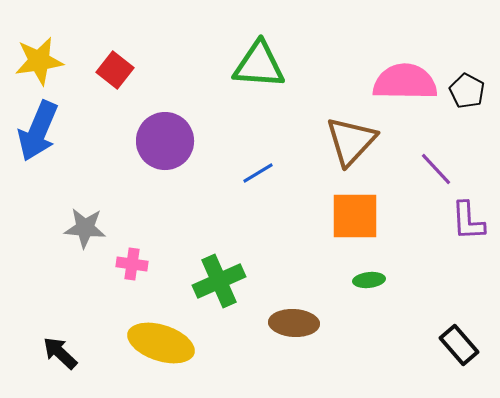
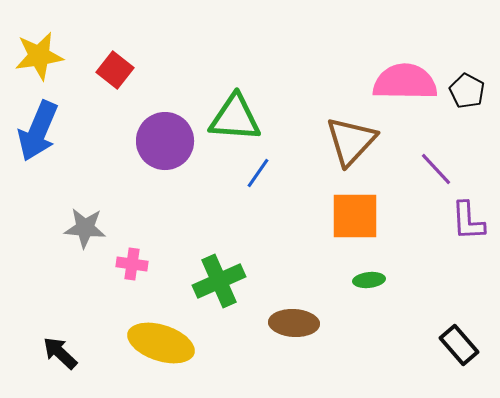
yellow star: moved 5 px up
green triangle: moved 24 px left, 53 px down
blue line: rotated 24 degrees counterclockwise
